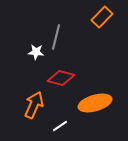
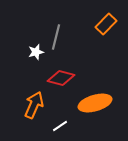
orange rectangle: moved 4 px right, 7 px down
white star: rotated 21 degrees counterclockwise
